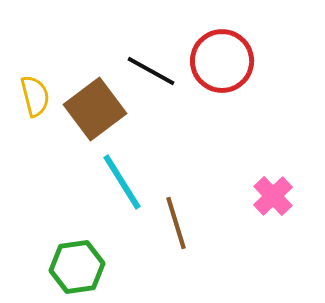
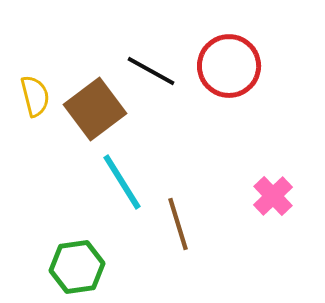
red circle: moved 7 px right, 5 px down
brown line: moved 2 px right, 1 px down
